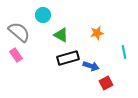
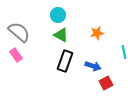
cyan circle: moved 15 px right
black rectangle: moved 3 px left, 3 px down; rotated 55 degrees counterclockwise
blue arrow: moved 2 px right
